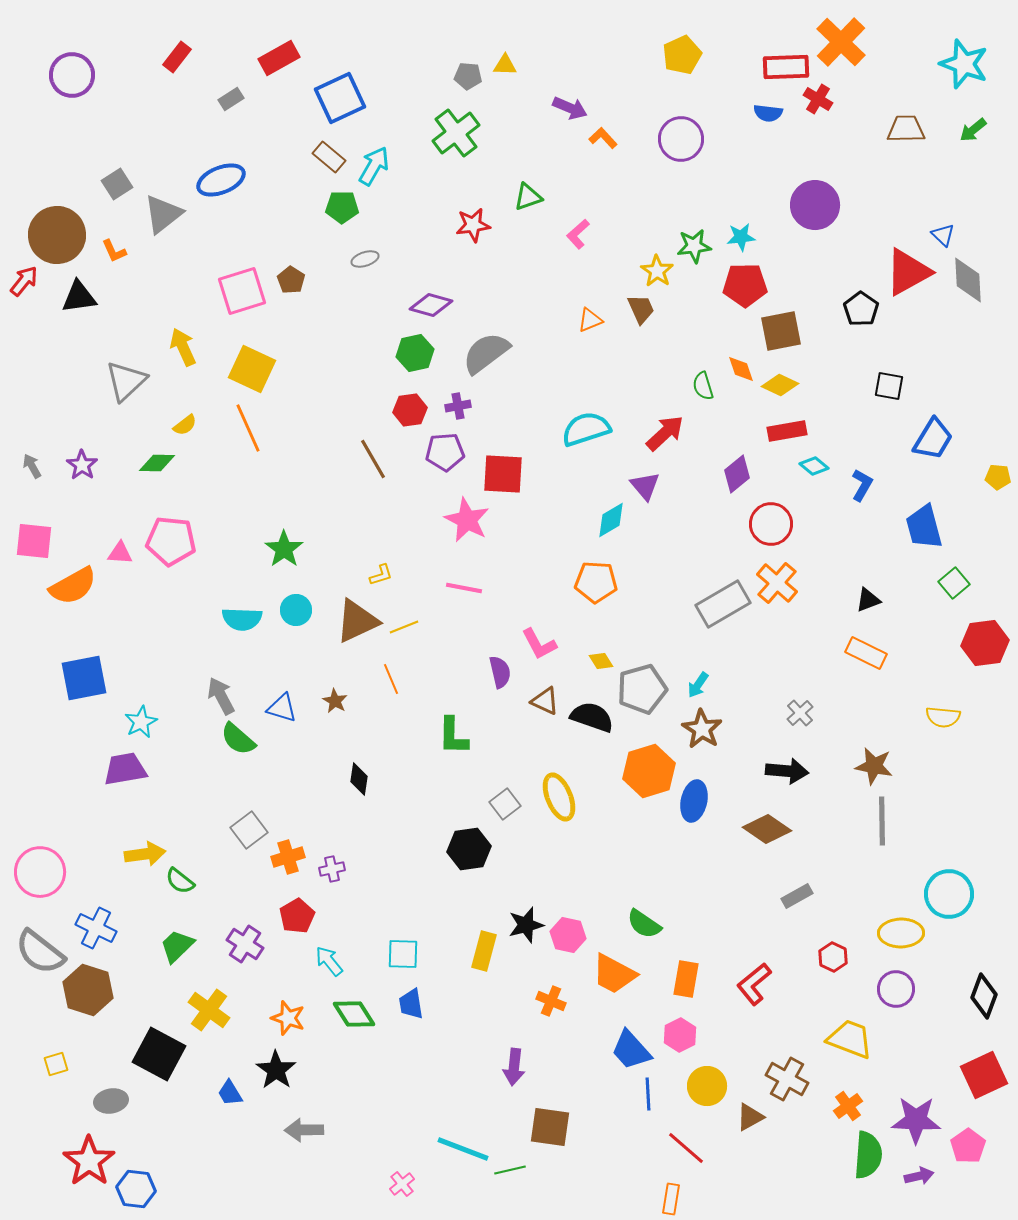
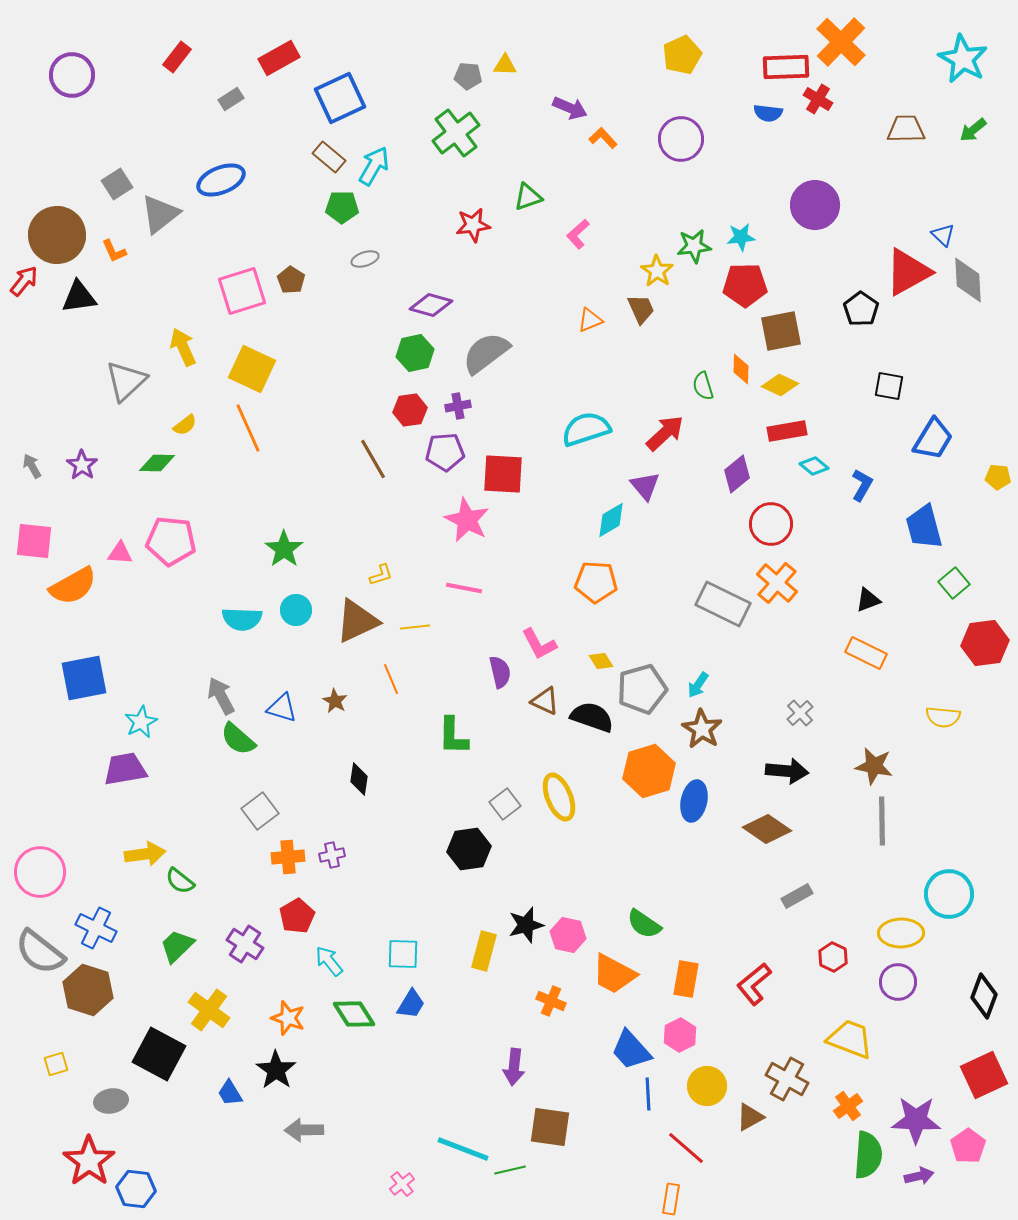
cyan star at (964, 64): moved 1 px left, 5 px up; rotated 9 degrees clockwise
gray triangle at (163, 214): moved 3 px left
orange diamond at (741, 369): rotated 20 degrees clockwise
gray rectangle at (723, 604): rotated 56 degrees clockwise
yellow line at (404, 627): moved 11 px right; rotated 16 degrees clockwise
gray square at (249, 830): moved 11 px right, 19 px up
orange cross at (288, 857): rotated 12 degrees clockwise
purple cross at (332, 869): moved 14 px up
purple circle at (896, 989): moved 2 px right, 7 px up
blue trapezoid at (411, 1004): rotated 140 degrees counterclockwise
